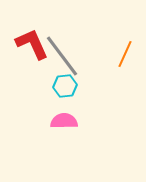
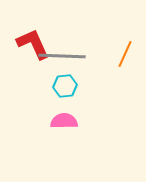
red L-shape: moved 1 px right
gray line: rotated 51 degrees counterclockwise
